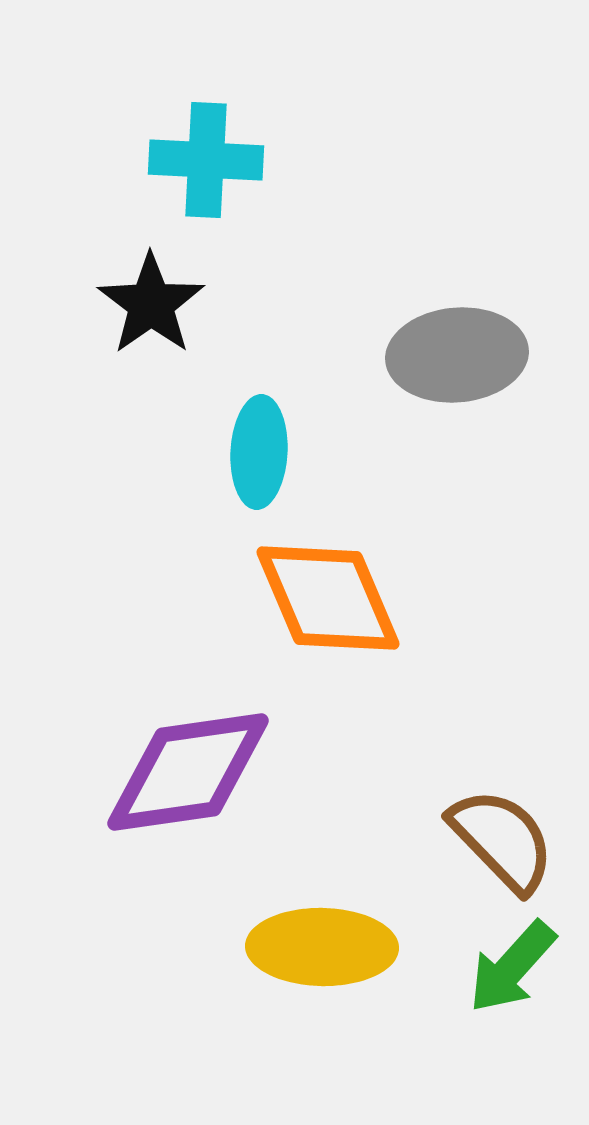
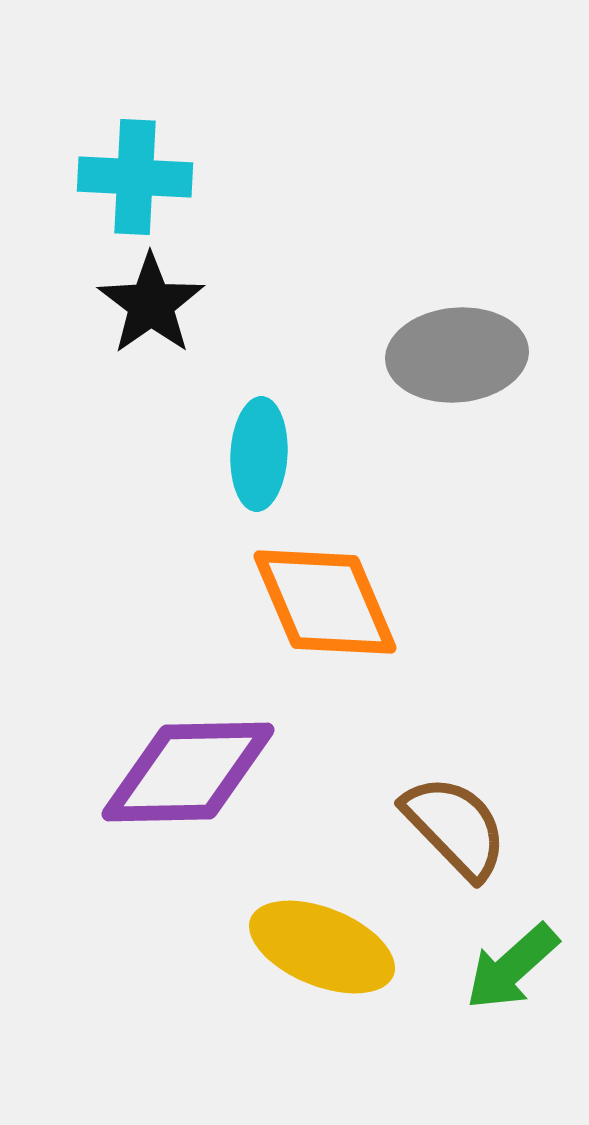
cyan cross: moved 71 px left, 17 px down
cyan ellipse: moved 2 px down
orange diamond: moved 3 px left, 4 px down
purple diamond: rotated 7 degrees clockwise
brown semicircle: moved 47 px left, 13 px up
yellow ellipse: rotated 21 degrees clockwise
green arrow: rotated 6 degrees clockwise
